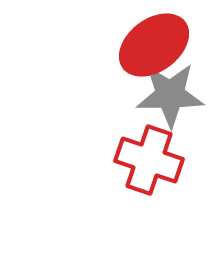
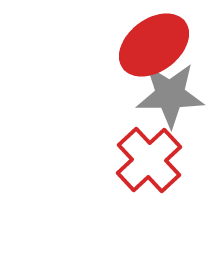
red cross: rotated 28 degrees clockwise
